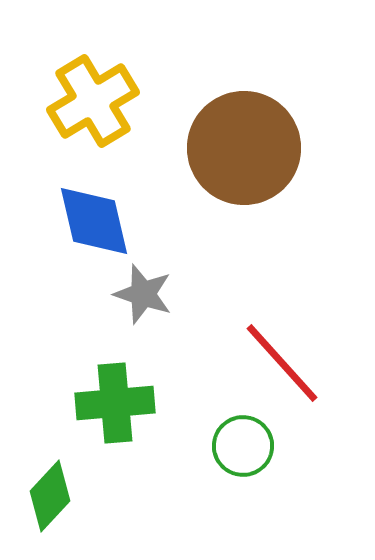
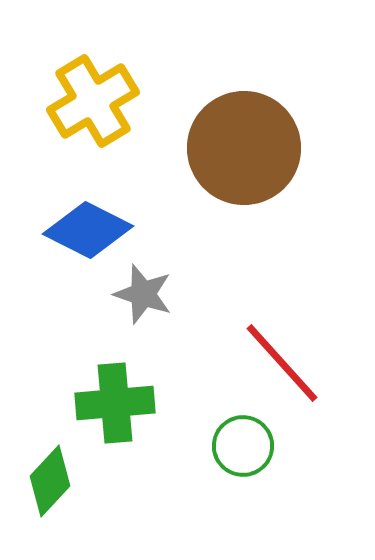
blue diamond: moved 6 px left, 9 px down; rotated 50 degrees counterclockwise
green diamond: moved 15 px up
